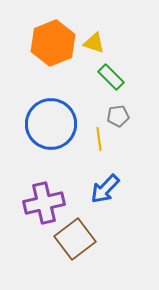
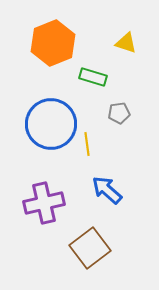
yellow triangle: moved 32 px right
green rectangle: moved 18 px left; rotated 28 degrees counterclockwise
gray pentagon: moved 1 px right, 3 px up
yellow line: moved 12 px left, 5 px down
blue arrow: moved 2 px right, 1 px down; rotated 88 degrees clockwise
brown square: moved 15 px right, 9 px down
